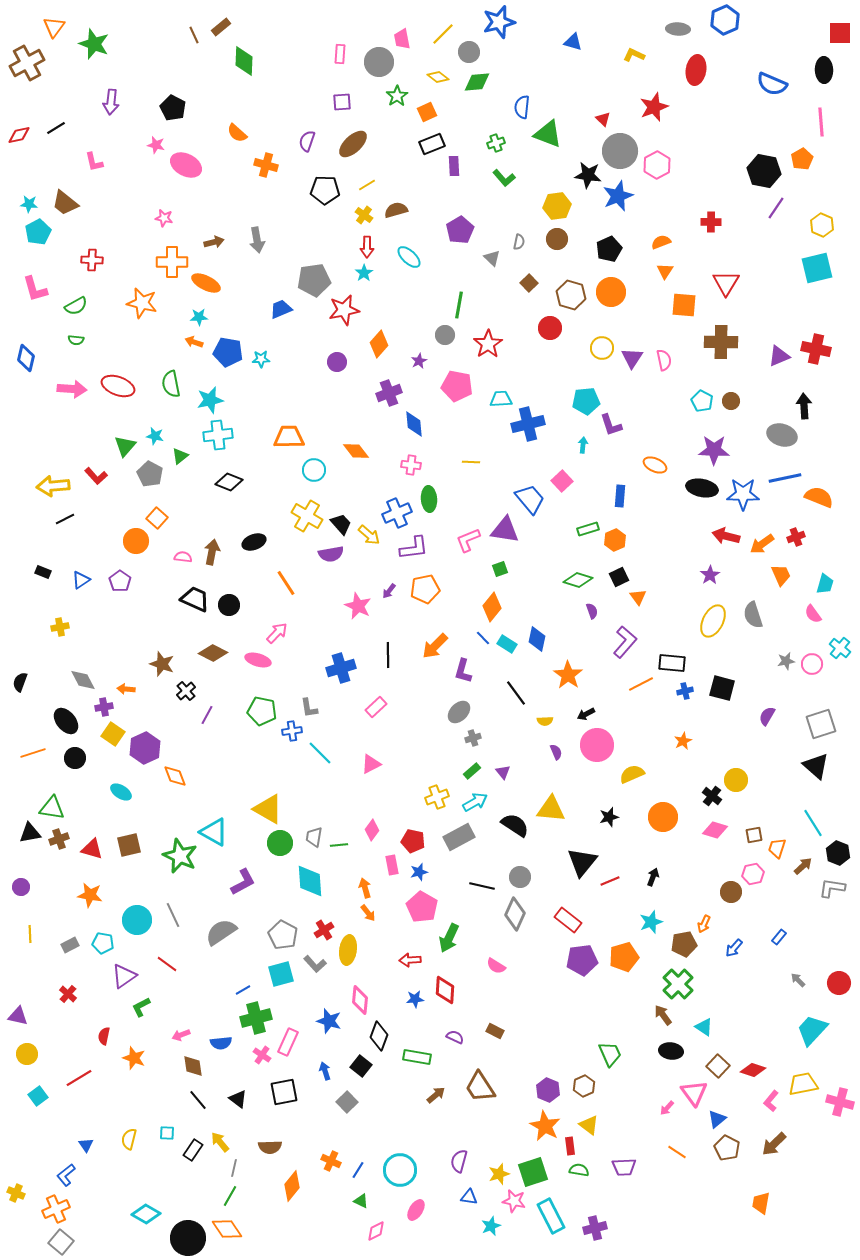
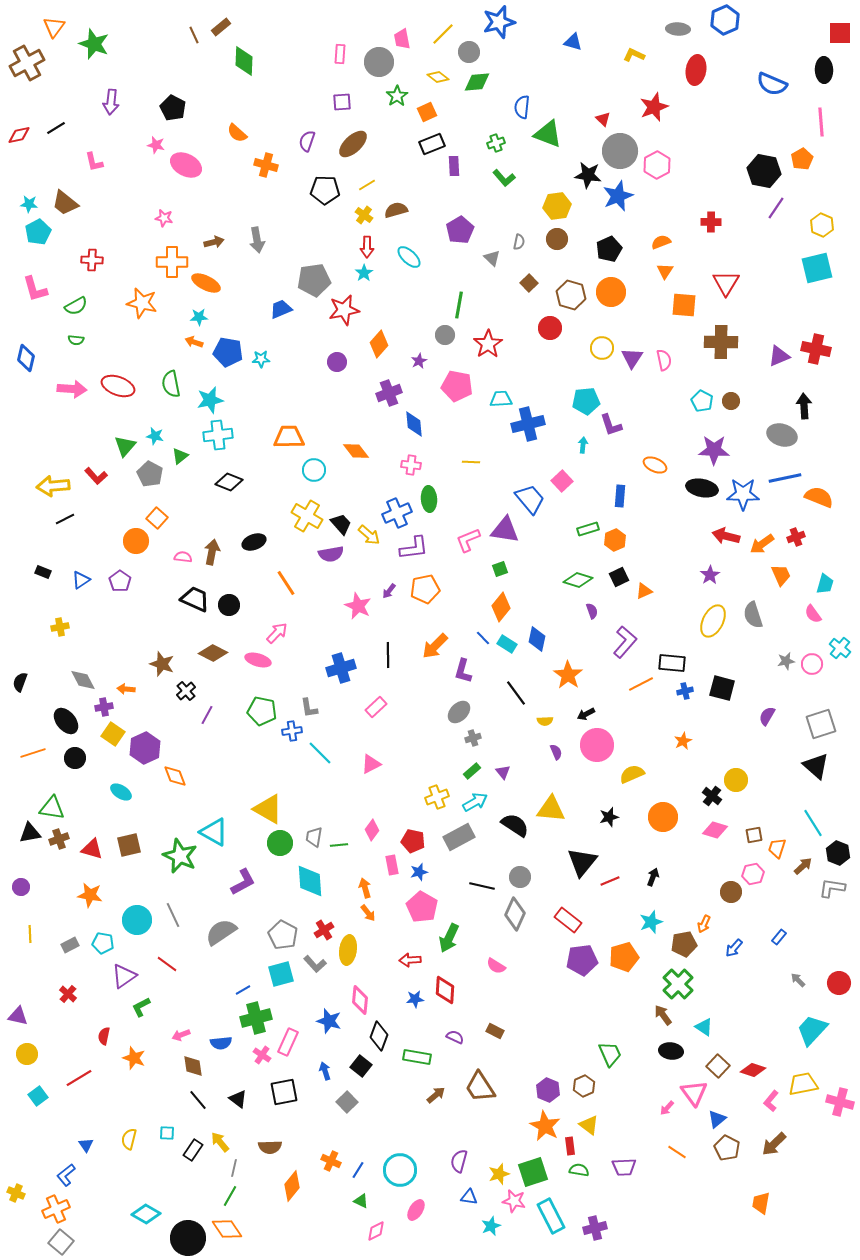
orange triangle at (638, 597): moved 6 px right, 6 px up; rotated 42 degrees clockwise
orange diamond at (492, 607): moved 9 px right
